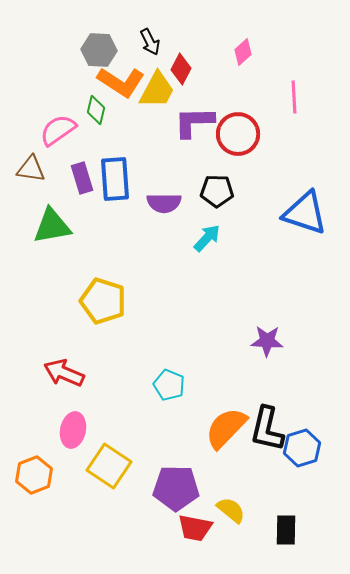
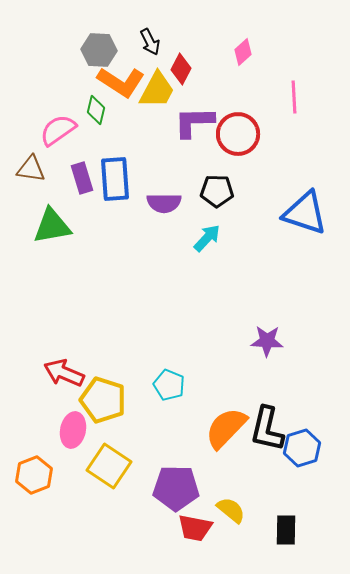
yellow pentagon: moved 99 px down
